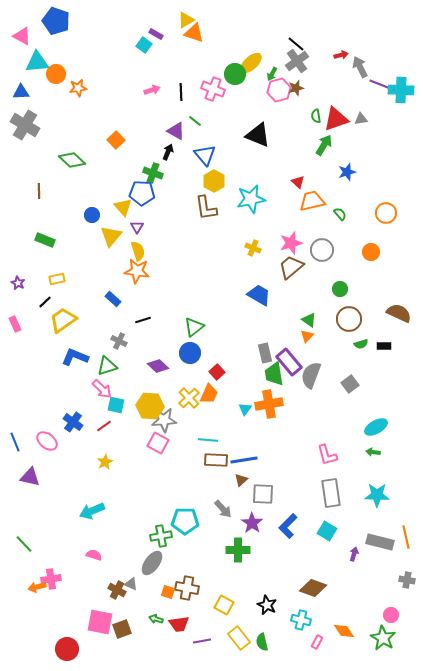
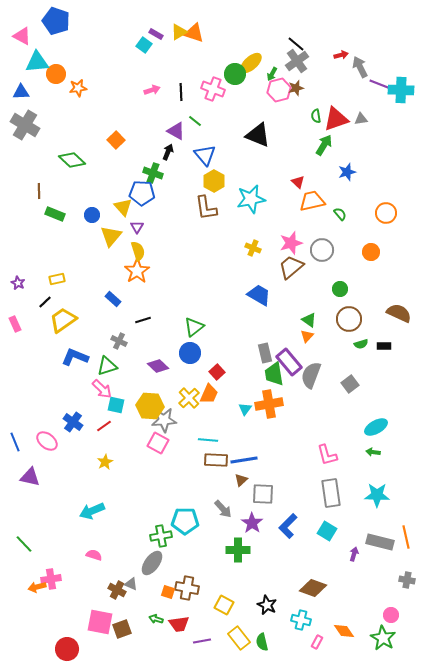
yellow triangle at (186, 20): moved 7 px left, 12 px down
green rectangle at (45, 240): moved 10 px right, 26 px up
orange star at (137, 271): rotated 30 degrees clockwise
